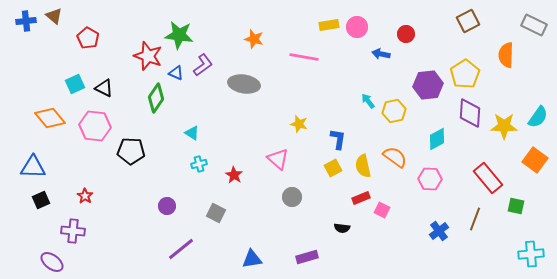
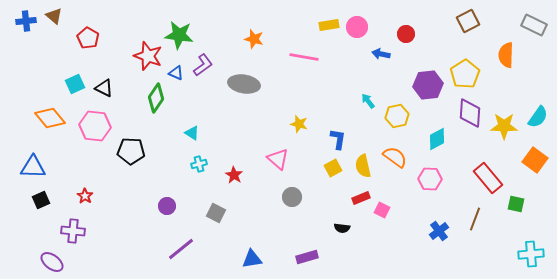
yellow hexagon at (394, 111): moved 3 px right, 5 px down
green square at (516, 206): moved 2 px up
